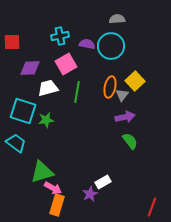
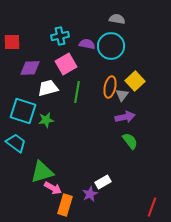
gray semicircle: rotated 14 degrees clockwise
orange rectangle: moved 8 px right
